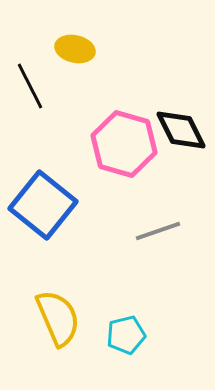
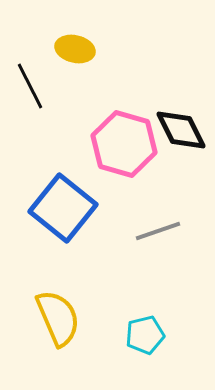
blue square: moved 20 px right, 3 px down
cyan pentagon: moved 19 px right
